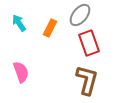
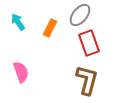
cyan arrow: moved 1 px left, 1 px up
